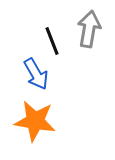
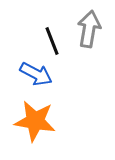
blue arrow: rotated 32 degrees counterclockwise
